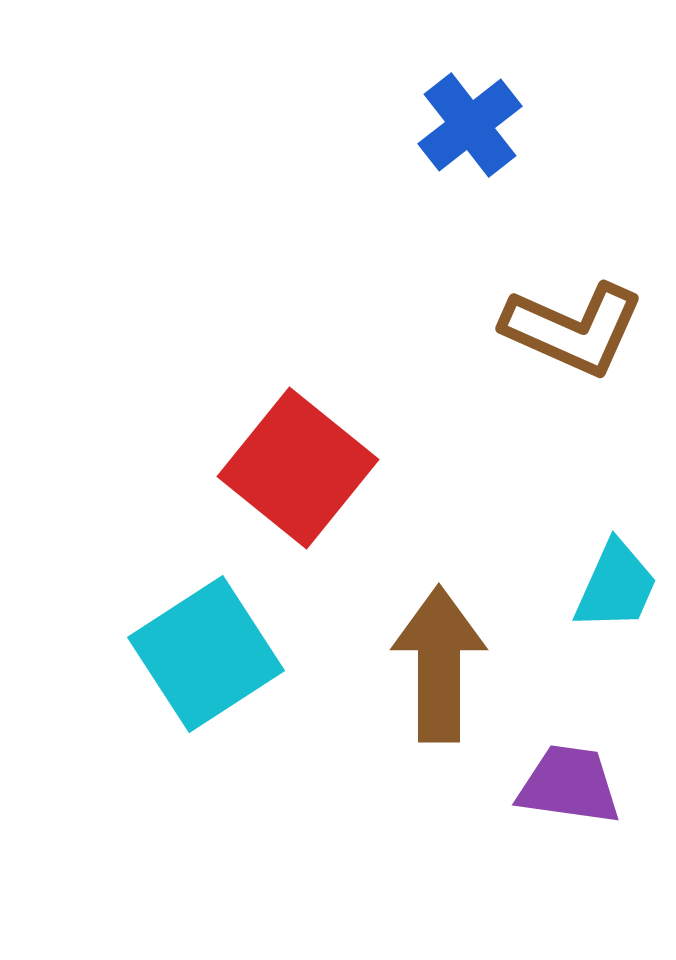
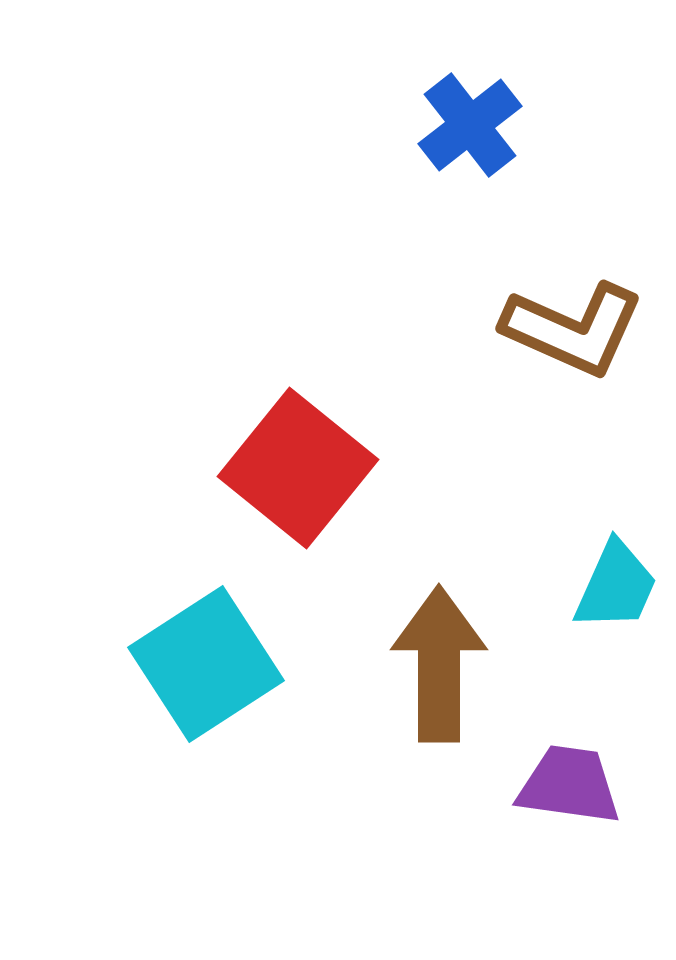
cyan square: moved 10 px down
